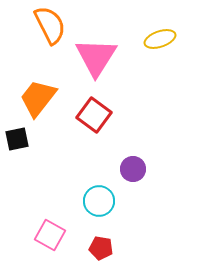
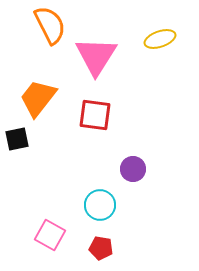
pink triangle: moved 1 px up
red square: moved 1 px right; rotated 28 degrees counterclockwise
cyan circle: moved 1 px right, 4 px down
